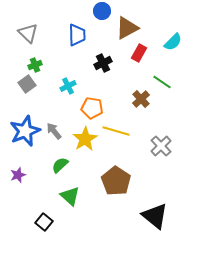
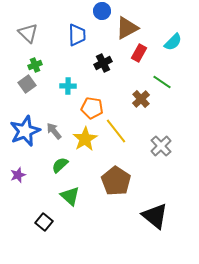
cyan cross: rotated 28 degrees clockwise
yellow line: rotated 36 degrees clockwise
